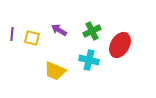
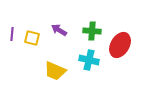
green cross: rotated 30 degrees clockwise
